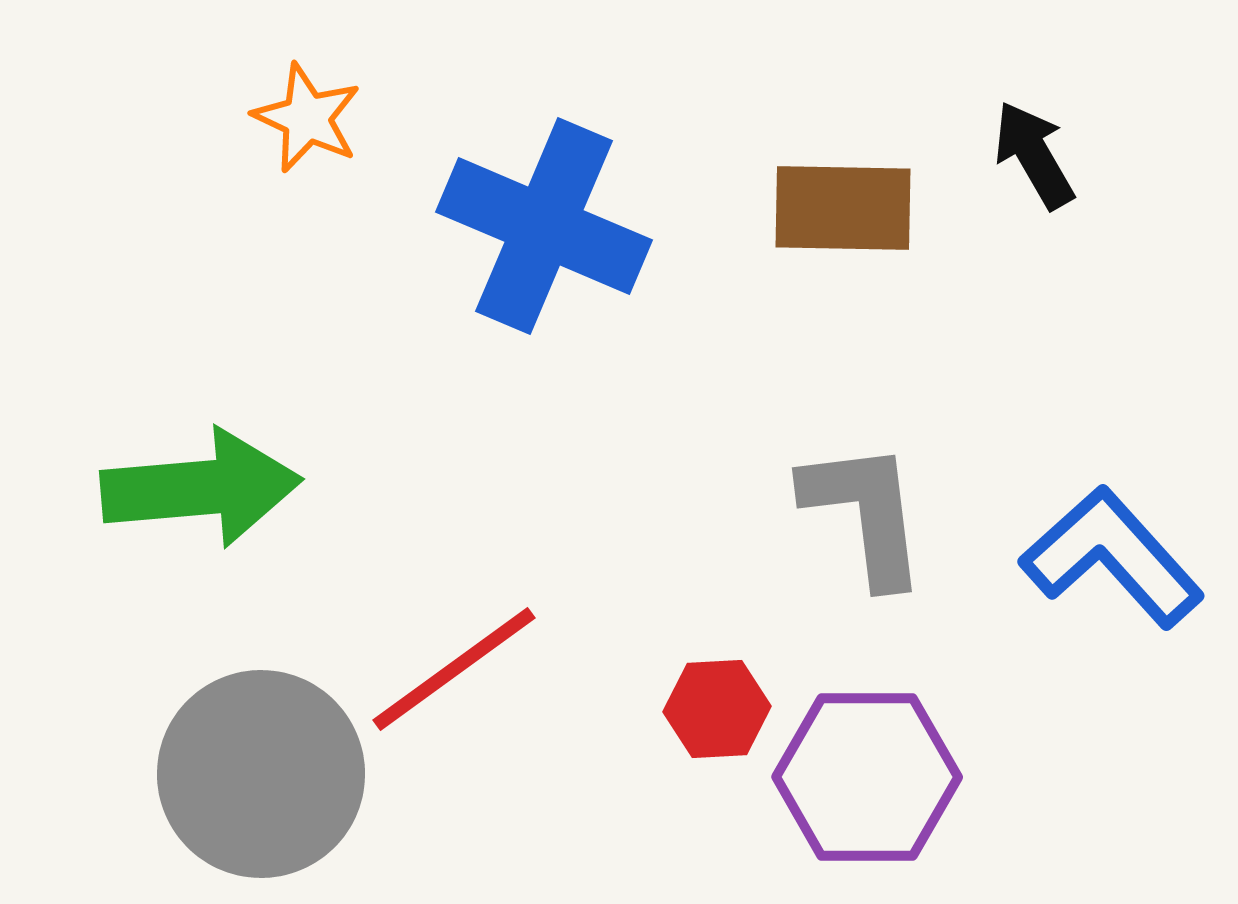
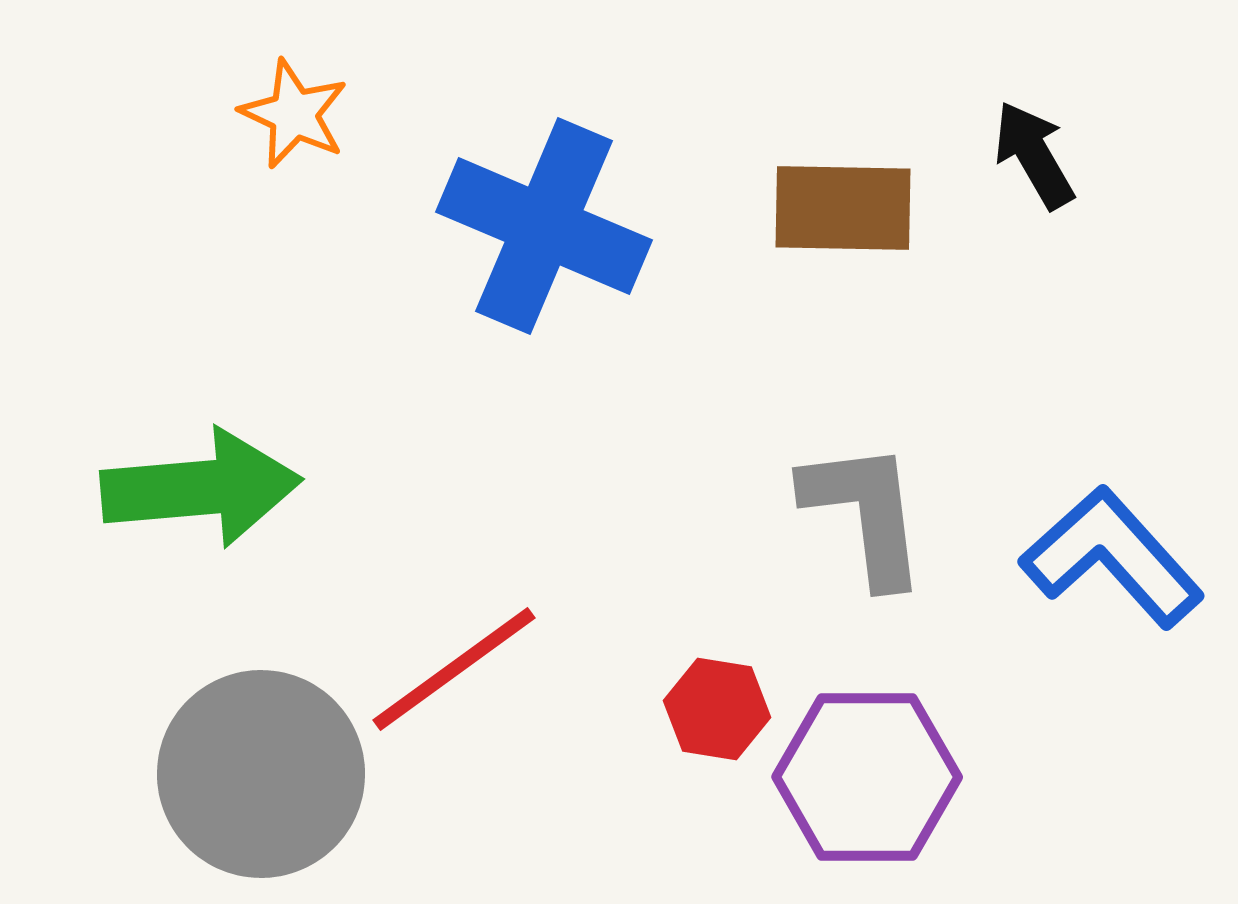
orange star: moved 13 px left, 4 px up
red hexagon: rotated 12 degrees clockwise
